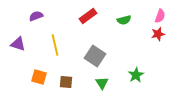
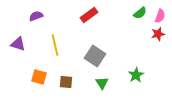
red rectangle: moved 1 px right, 1 px up
green semicircle: moved 16 px right, 7 px up; rotated 24 degrees counterclockwise
